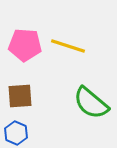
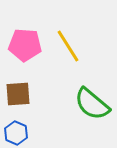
yellow line: rotated 40 degrees clockwise
brown square: moved 2 px left, 2 px up
green semicircle: moved 1 px right, 1 px down
